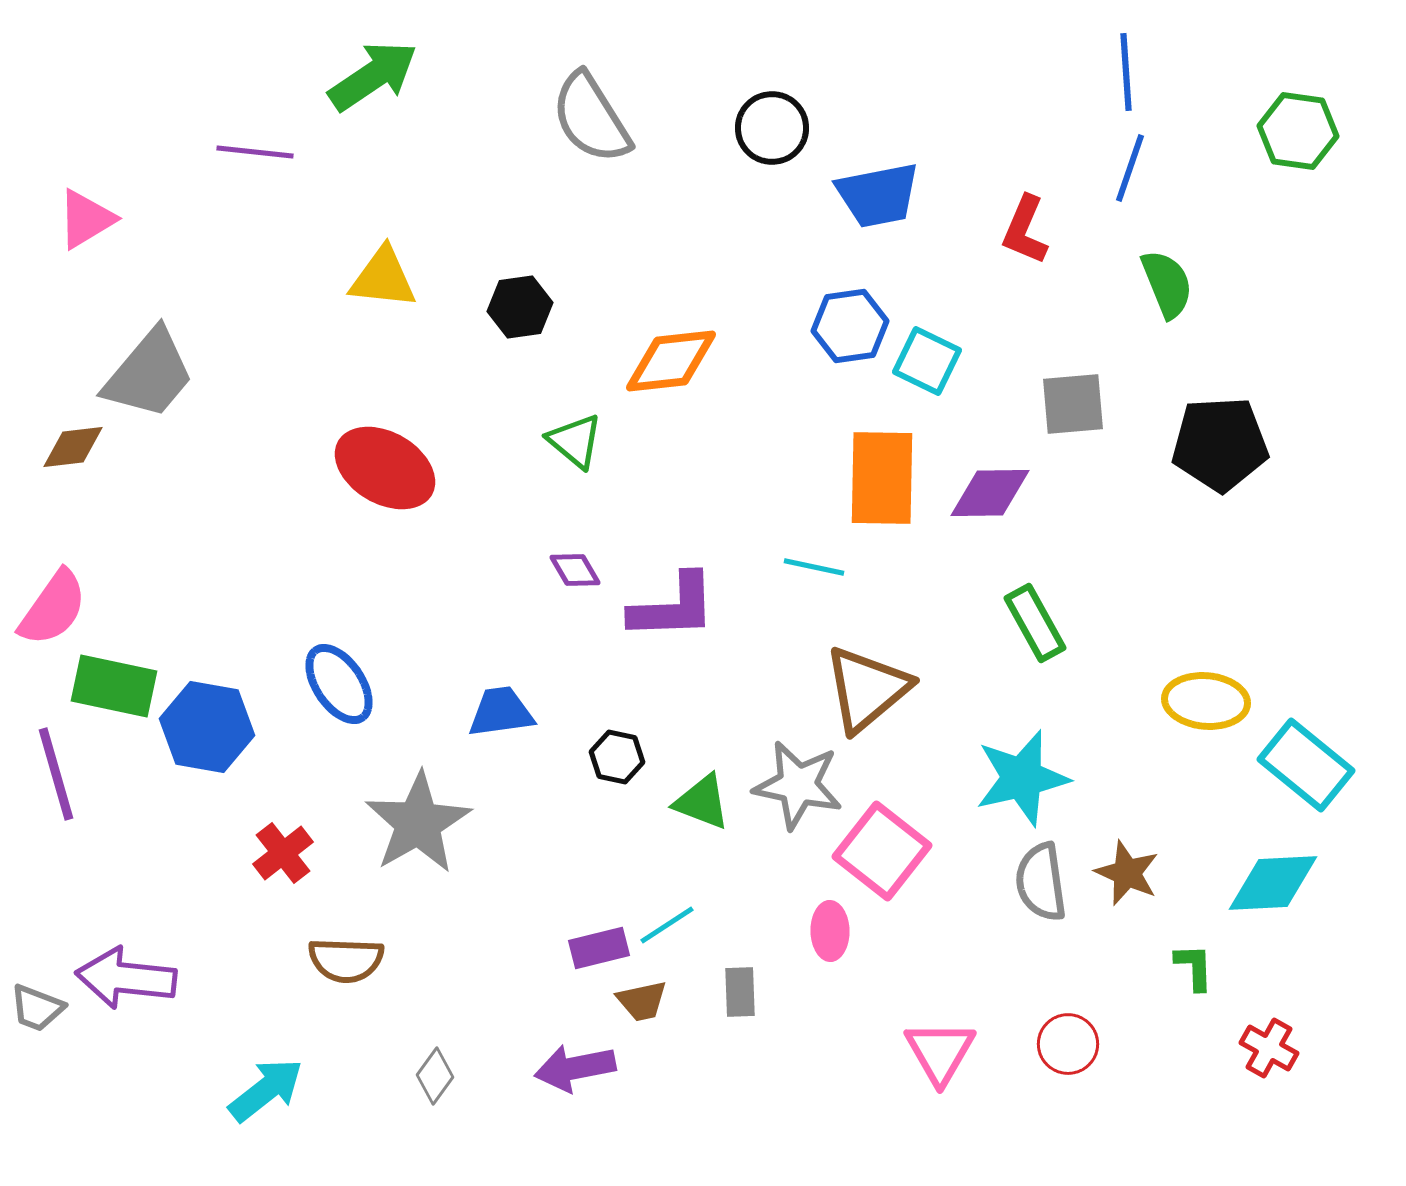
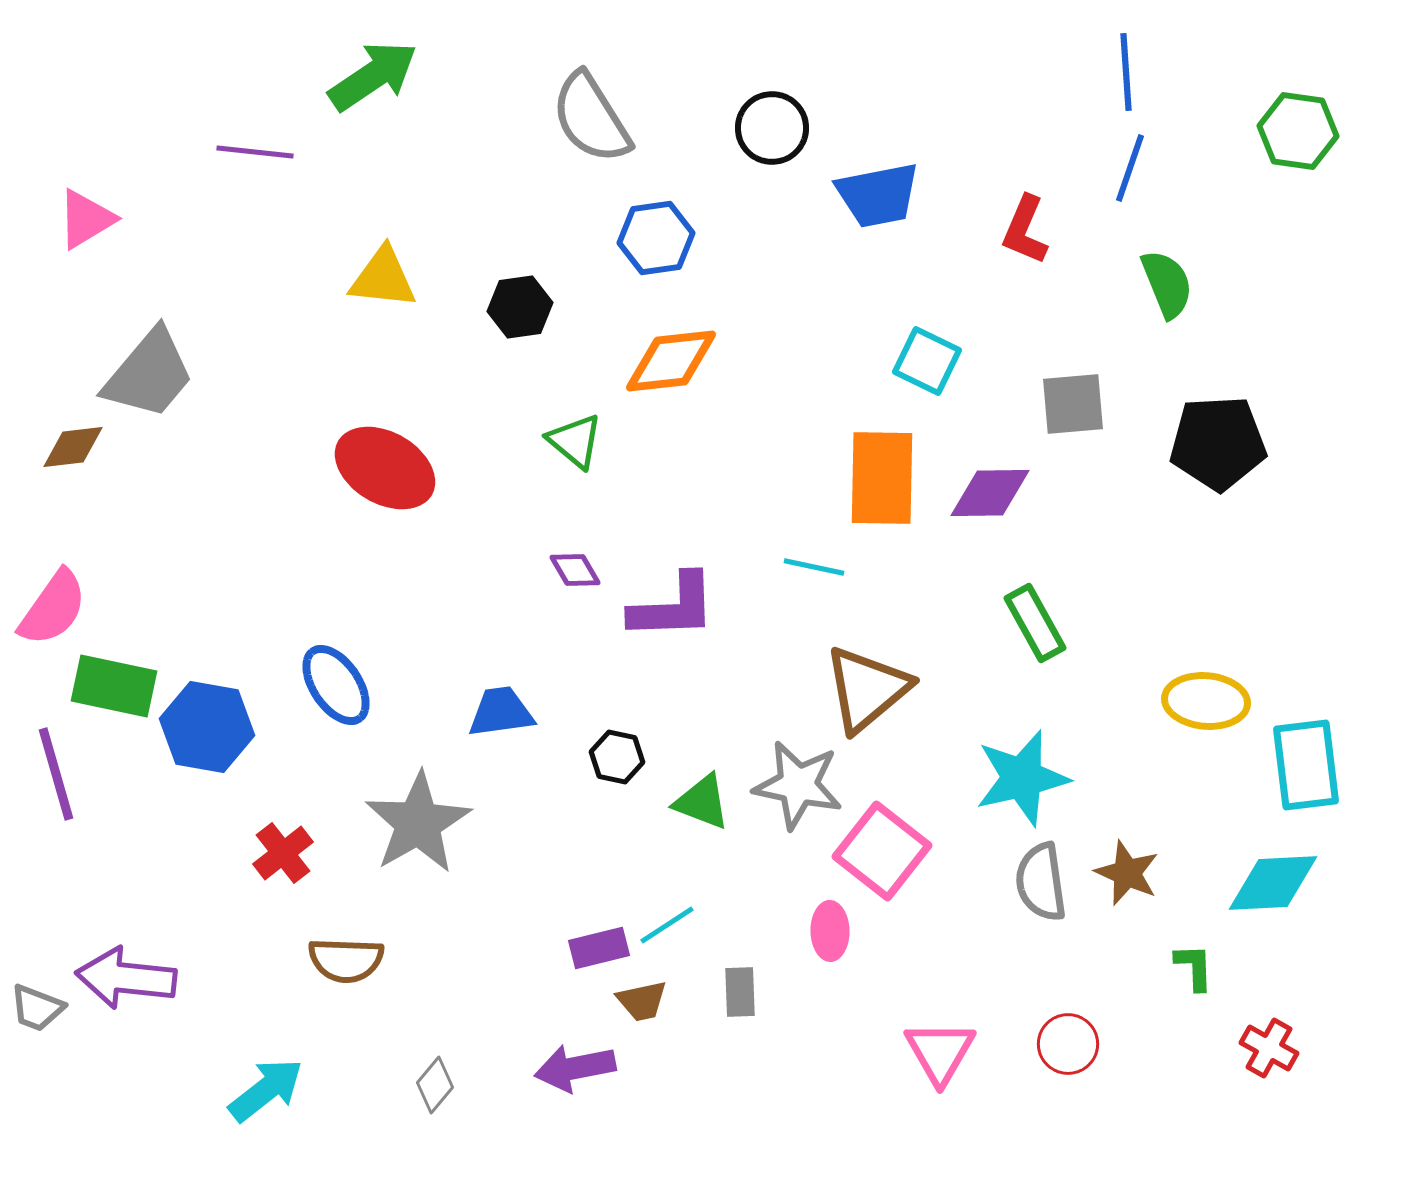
blue hexagon at (850, 326): moved 194 px left, 88 px up
black pentagon at (1220, 444): moved 2 px left, 1 px up
blue ellipse at (339, 684): moved 3 px left, 1 px down
cyan rectangle at (1306, 765): rotated 44 degrees clockwise
gray diamond at (435, 1076): moved 9 px down; rotated 4 degrees clockwise
